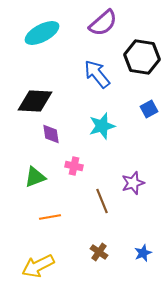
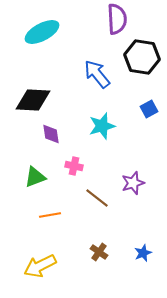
purple semicircle: moved 14 px right, 4 px up; rotated 52 degrees counterclockwise
cyan ellipse: moved 1 px up
black diamond: moved 2 px left, 1 px up
brown line: moved 5 px left, 3 px up; rotated 30 degrees counterclockwise
orange line: moved 2 px up
yellow arrow: moved 2 px right
